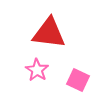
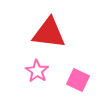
pink star: moved 1 px down
